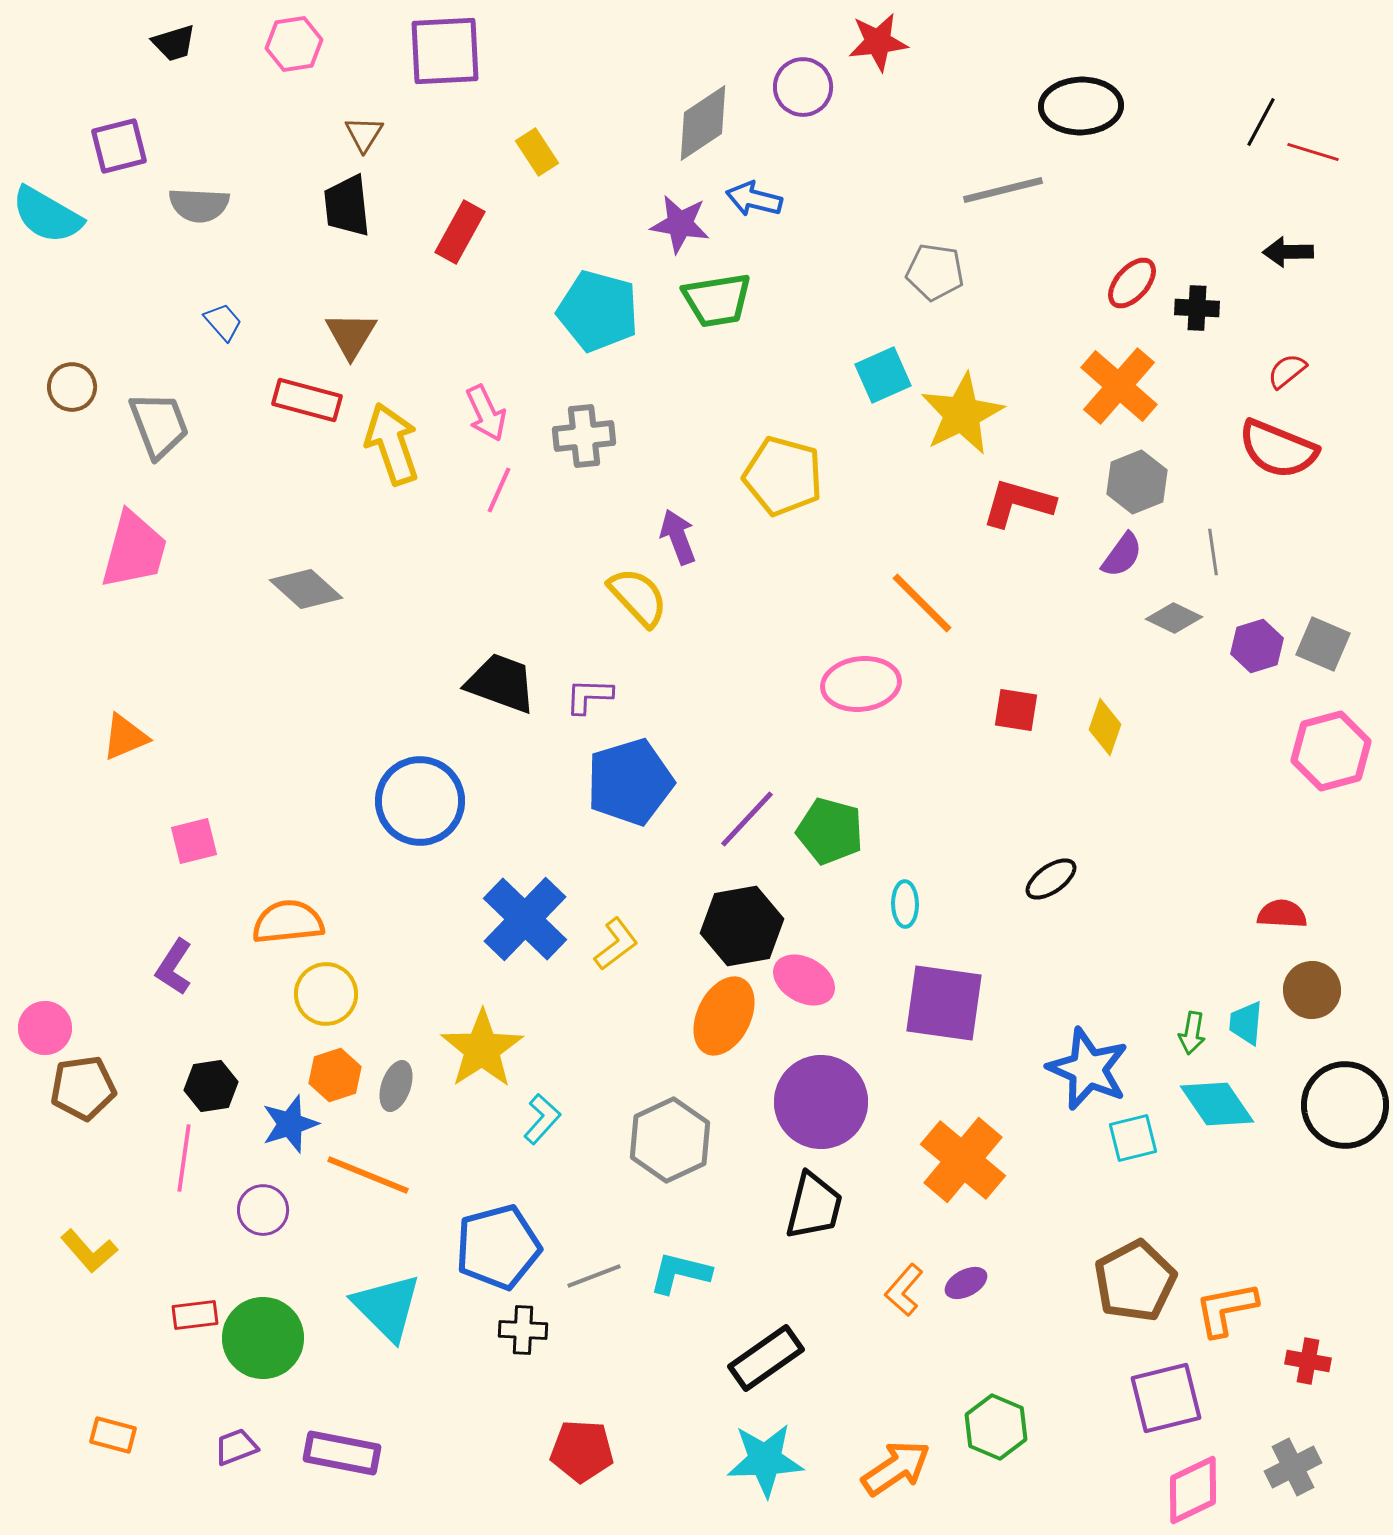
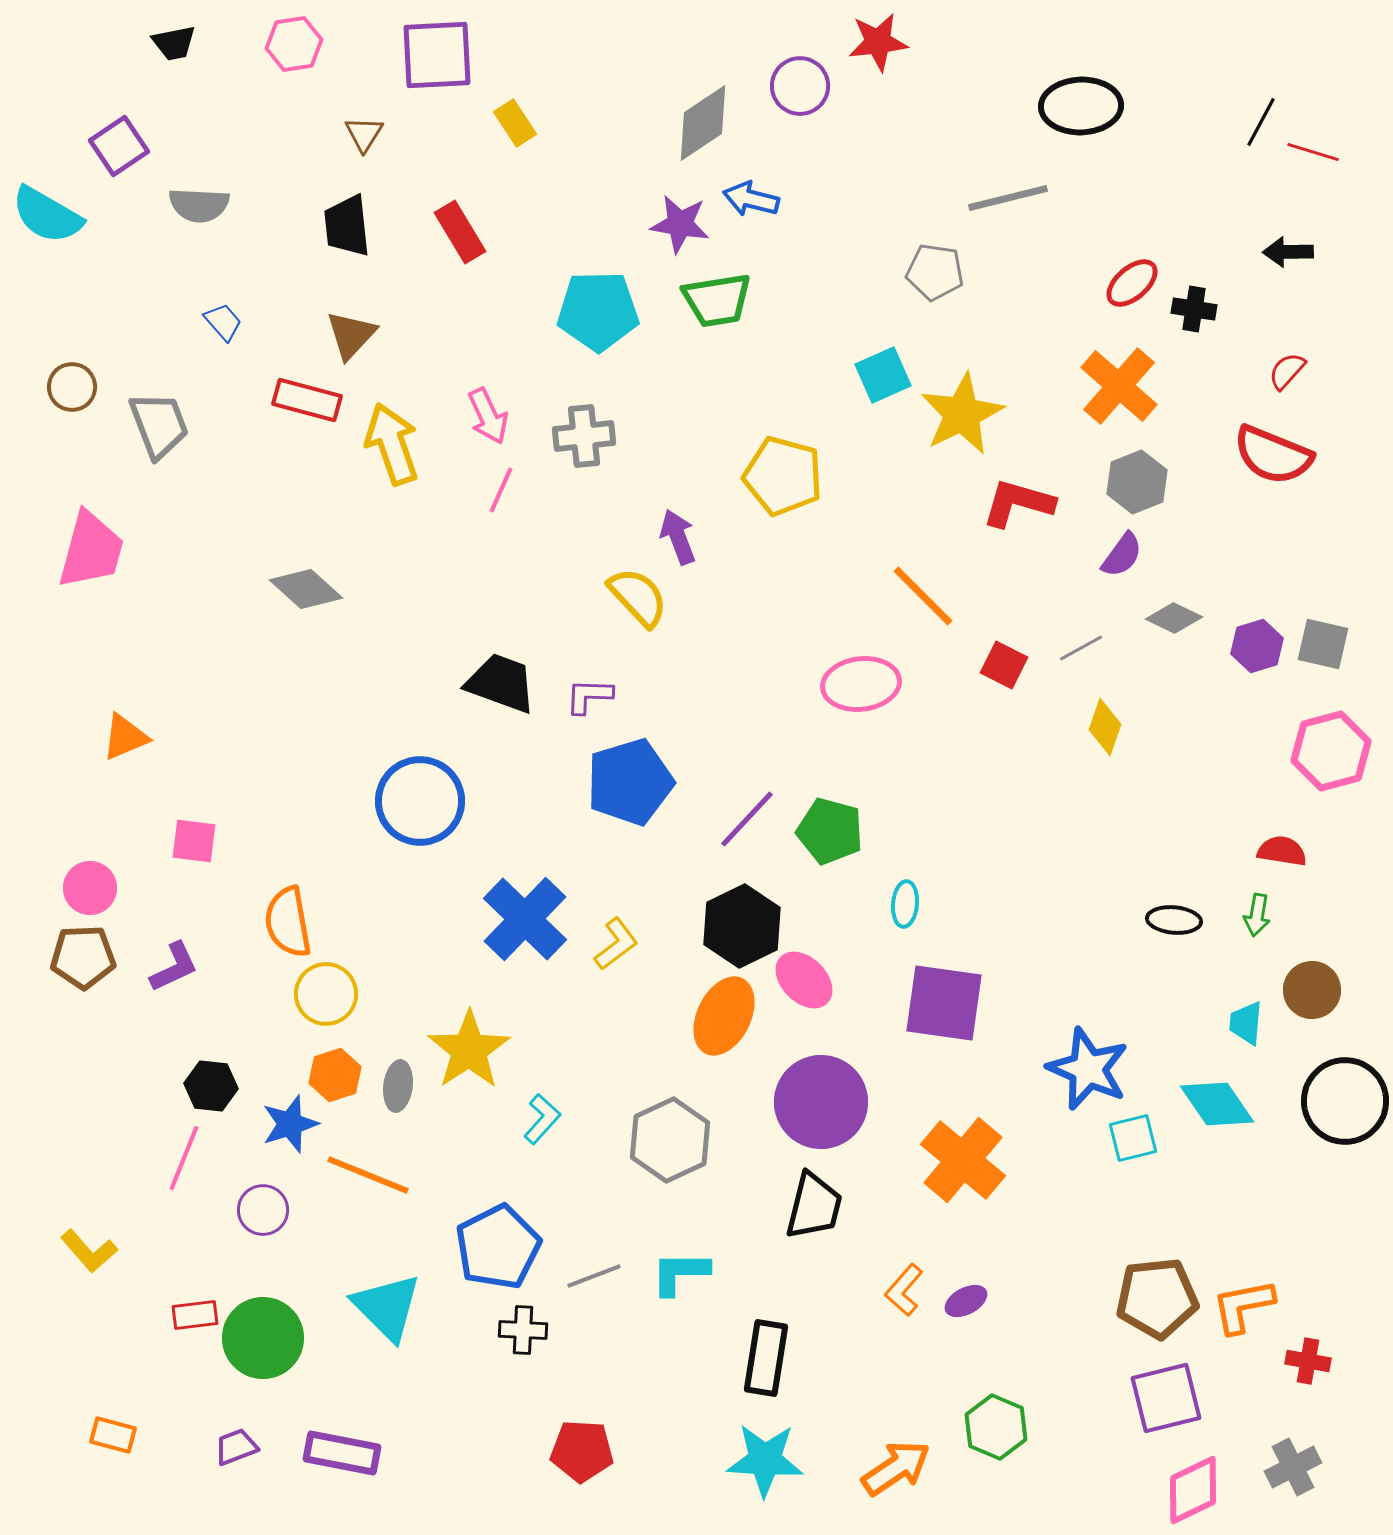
black trapezoid at (174, 43): rotated 6 degrees clockwise
purple square at (445, 51): moved 8 px left, 4 px down
purple circle at (803, 87): moved 3 px left, 1 px up
purple square at (119, 146): rotated 20 degrees counterclockwise
yellow rectangle at (537, 152): moved 22 px left, 29 px up
gray line at (1003, 190): moved 5 px right, 8 px down
blue arrow at (754, 199): moved 3 px left
black trapezoid at (347, 206): moved 20 px down
red rectangle at (460, 232): rotated 60 degrees counterclockwise
red ellipse at (1132, 283): rotated 8 degrees clockwise
black cross at (1197, 308): moved 3 px left, 1 px down; rotated 6 degrees clockwise
cyan pentagon at (598, 311): rotated 16 degrees counterclockwise
brown triangle at (351, 335): rotated 12 degrees clockwise
red semicircle at (1287, 371): rotated 9 degrees counterclockwise
pink arrow at (486, 413): moved 2 px right, 3 px down
red semicircle at (1278, 449): moved 5 px left, 6 px down
pink line at (499, 490): moved 2 px right
pink trapezoid at (134, 550): moved 43 px left
gray line at (1213, 552): moved 132 px left, 96 px down; rotated 69 degrees clockwise
orange line at (922, 603): moved 1 px right, 7 px up
gray square at (1323, 644): rotated 10 degrees counterclockwise
red square at (1016, 710): moved 12 px left, 45 px up; rotated 18 degrees clockwise
pink square at (194, 841): rotated 21 degrees clockwise
black ellipse at (1051, 879): moved 123 px right, 41 px down; rotated 40 degrees clockwise
cyan ellipse at (905, 904): rotated 6 degrees clockwise
red semicircle at (1282, 914): moved 63 px up; rotated 6 degrees clockwise
orange semicircle at (288, 922): rotated 94 degrees counterclockwise
black hexagon at (742, 926): rotated 16 degrees counterclockwise
purple L-shape at (174, 967): rotated 148 degrees counterclockwise
pink ellipse at (804, 980): rotated 16 degrees clockwise
pink circle at (45, 1028): moved 45 px right, 140 px up
green arrow at (1192, 1033): moved 65 px right, 118 px up
yellow star at (482, 1049): moved 13 px left, 1 px down
black hexagon at (211, 1086): rotated 15 degrees clockwise
gray ellipse at (396, 1086): moved 2 px right; rotated 12 degrees counterclockwise
brown pentagon at (83, 1088): moved 131 px up; rotated 6 degrees clockwise
black circle at (1345, 1105): moved 4 px up
pink line at (184, 1158): rotated 14 degrees clockwise
blue pentagon at (498, 1247): rotated 12 degrees counterclockwise
cyan L-shape at (680, 1273): rotated 14 degrees counterclockwise
brown pentagon at (1135, 1281): moved 22 px right, 17 px down; rotated 22 degrees clockwise
purple ellipse at (966, 1283): moved 18 px down
orange L-shape at (1226, 1309): moved 17 px right, 3 px up
black rectangle at (766, 1358): rotated 46 degrees counterclockwise
cyan star at (765, 1460): rotated 6 degrees clockwise
